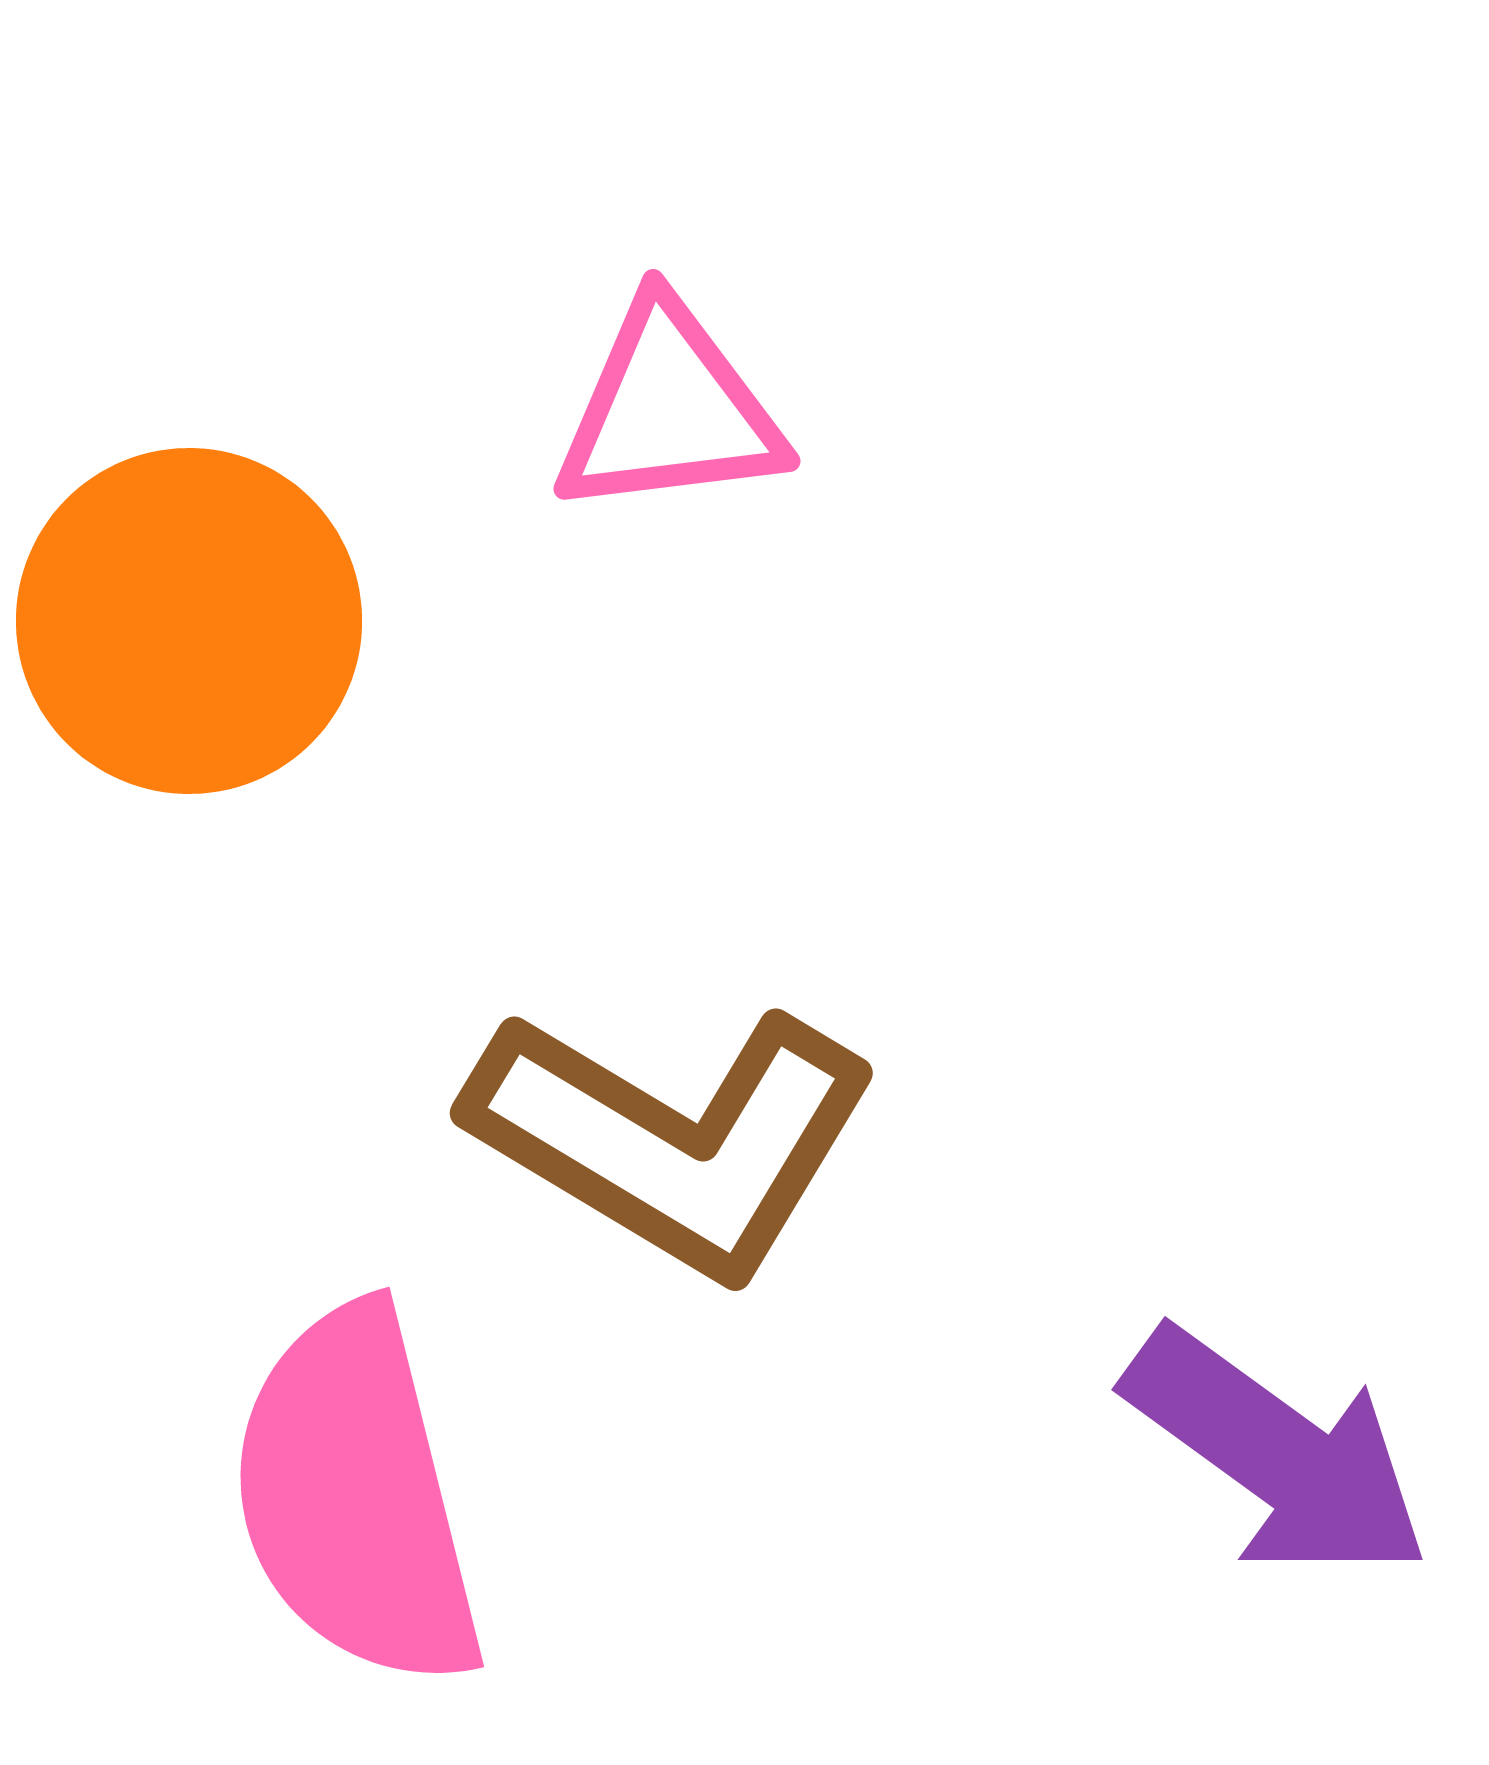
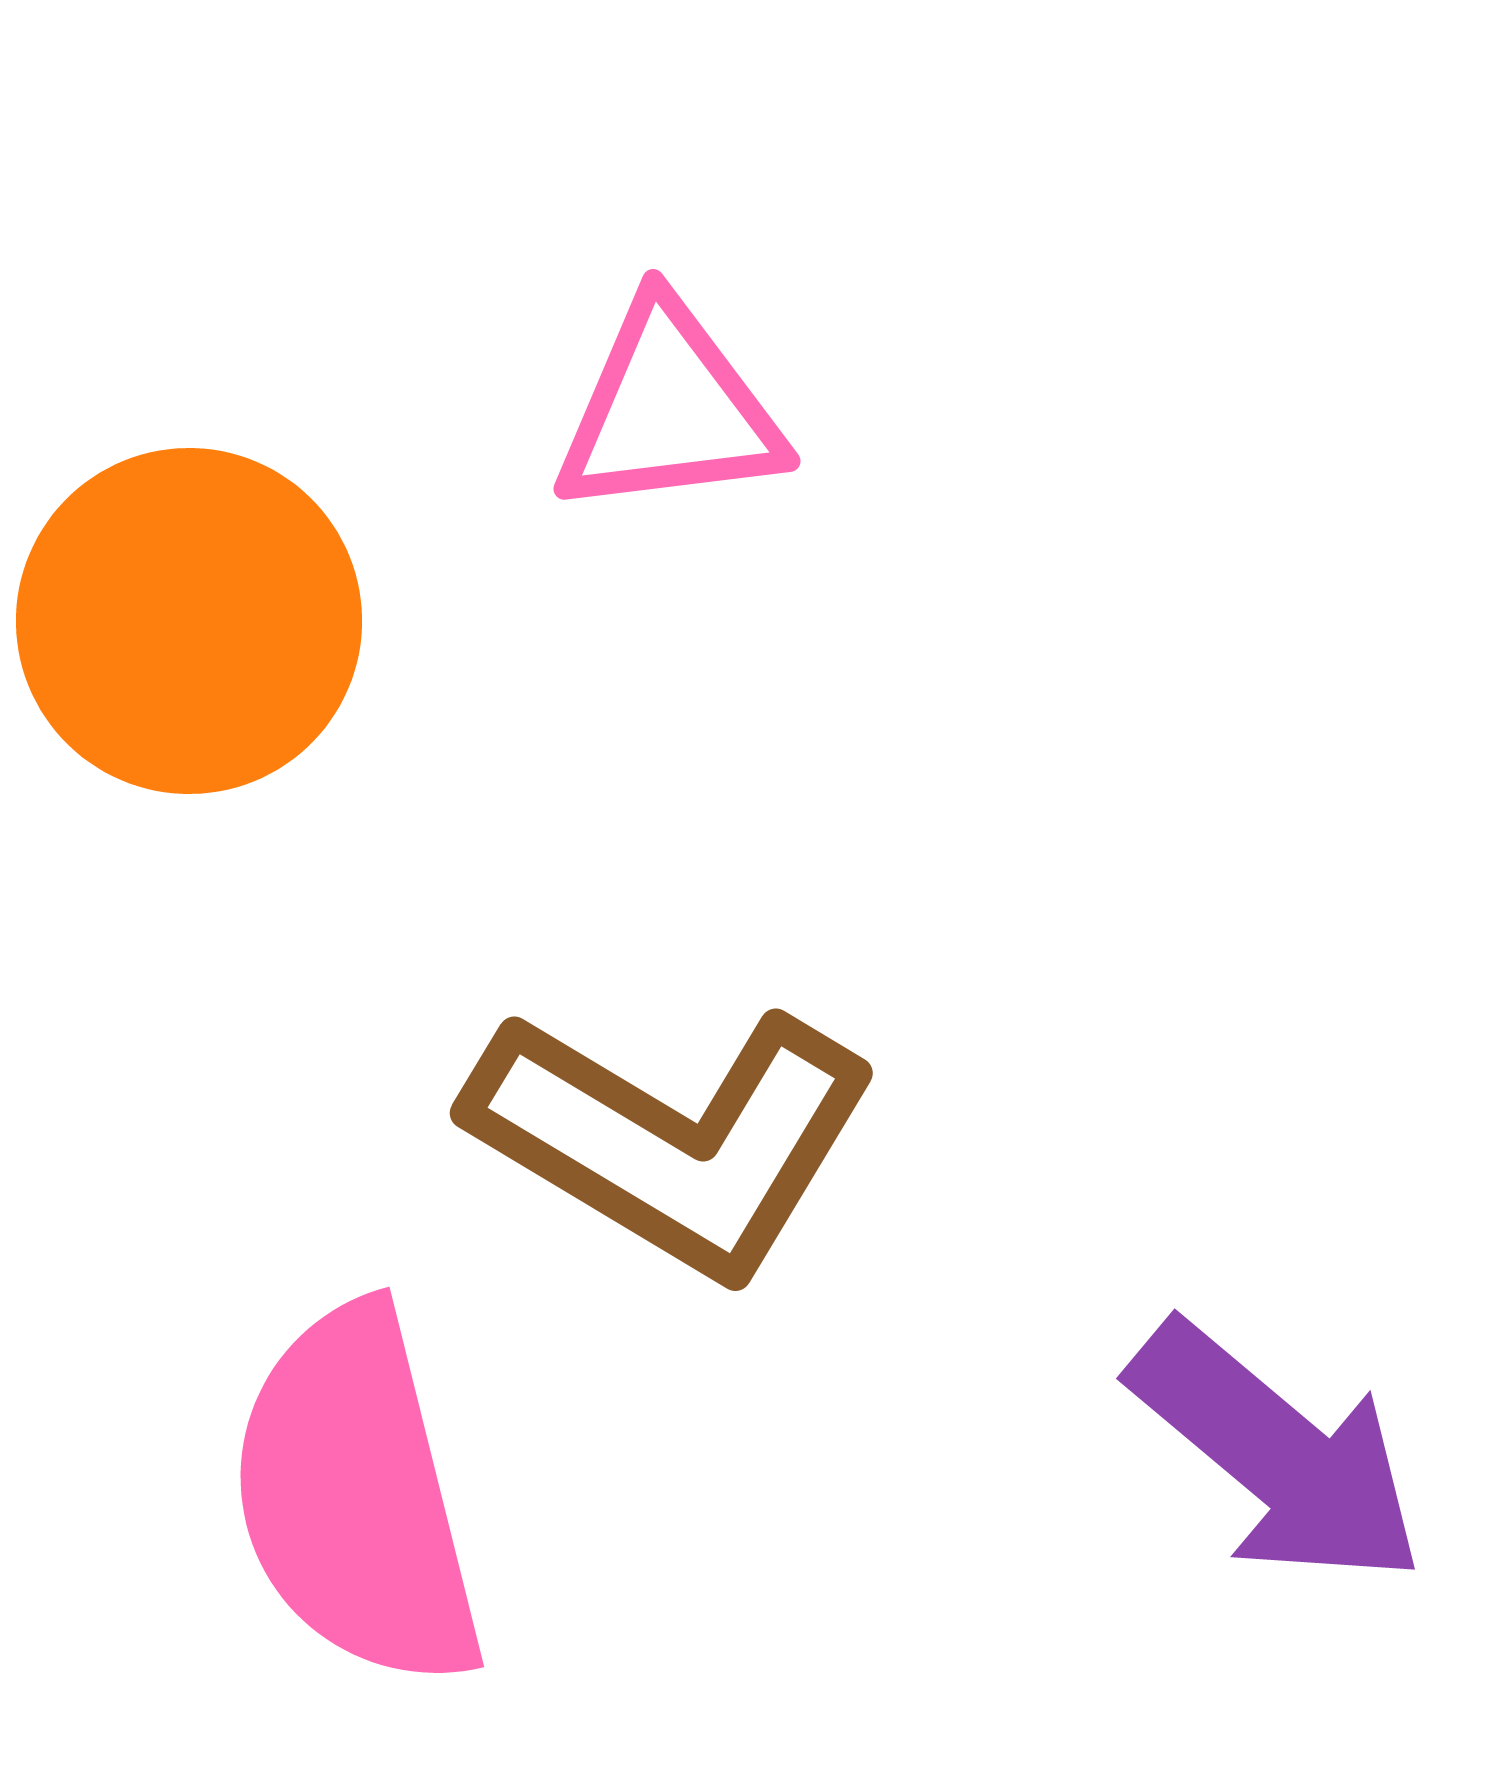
purple arrow: rotated 4 degrees clockwise
